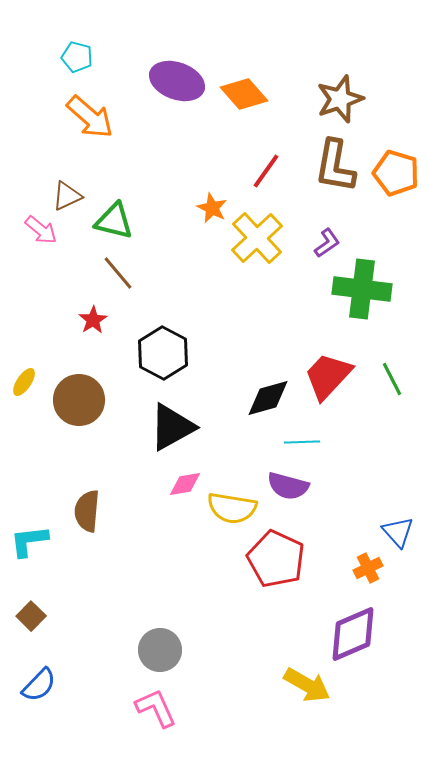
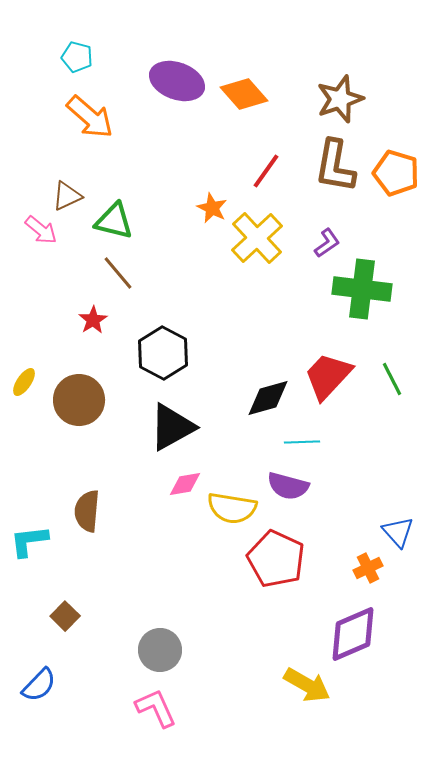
brown square: moved 34 px right
